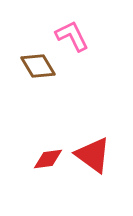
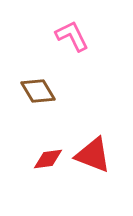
brown diamond: moved 25 px down
red triangle: rotated 15 degrees counterclockwise
